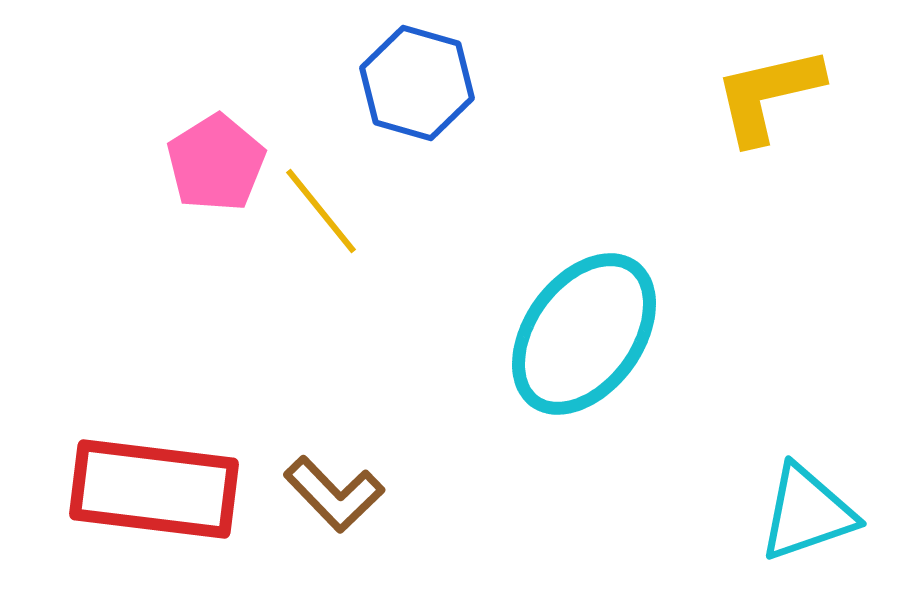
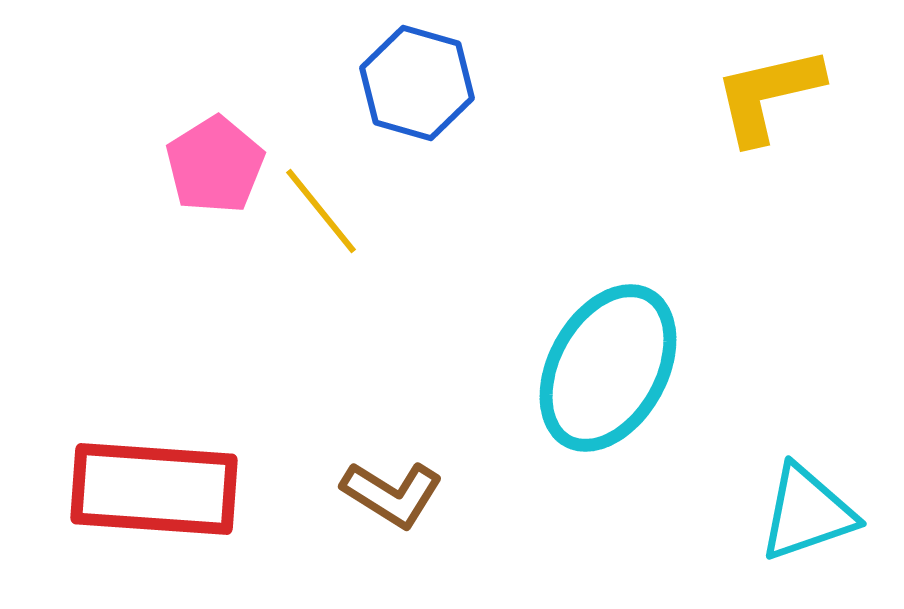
pink pentagon: moved 1 px left, 2 px down
cyan ellipse: moved 24 px right, 34 px down; rotated 7 degrees counterclockwise
red rectangle: rotated 3 degrees counterclockwise
brown L-shape: moved 58 px right; rotated 14 degrees counterclockwise
